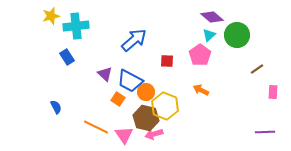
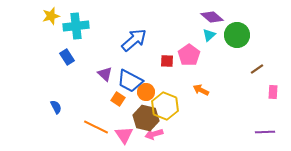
pink pentagon: moved 11 px left
